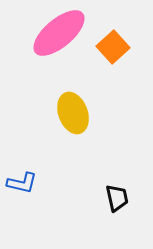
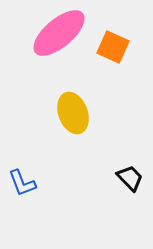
orange square: rotated 24 degrees counterclockwise
blue L-shape: rotated 56 degrees clockwise
black trapezoid: moved 13 px right, 20 px up; rotated 32 degrees counterclockwise
